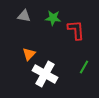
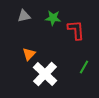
gray triangle: rotated 24 degrees counterclockwise
white cross: rotated 15 degrees clockwise
